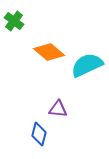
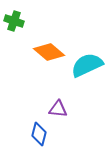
green cross: rotated 18 degrees counterclockwise
